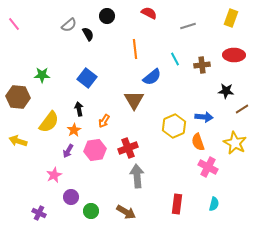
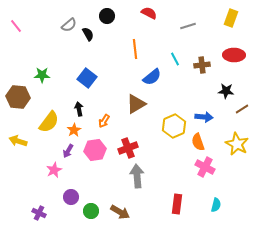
pink line: moved 2 px right, 2 px down
brown triangle: moved 2 px right, 4 px down; rotated 30 degrees clockwise
yellow star: moved 2 px right, 1 px down
pink cross: moved 3 px left
pink star: moved 5 px up
cyan semicircle: moved 2 px right, 1 px down
brown arrow: moved 6 px left
